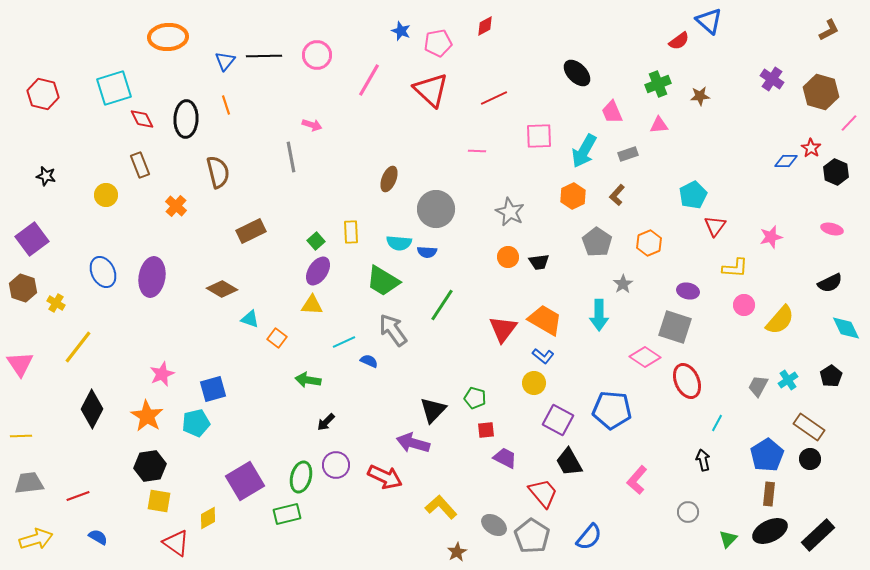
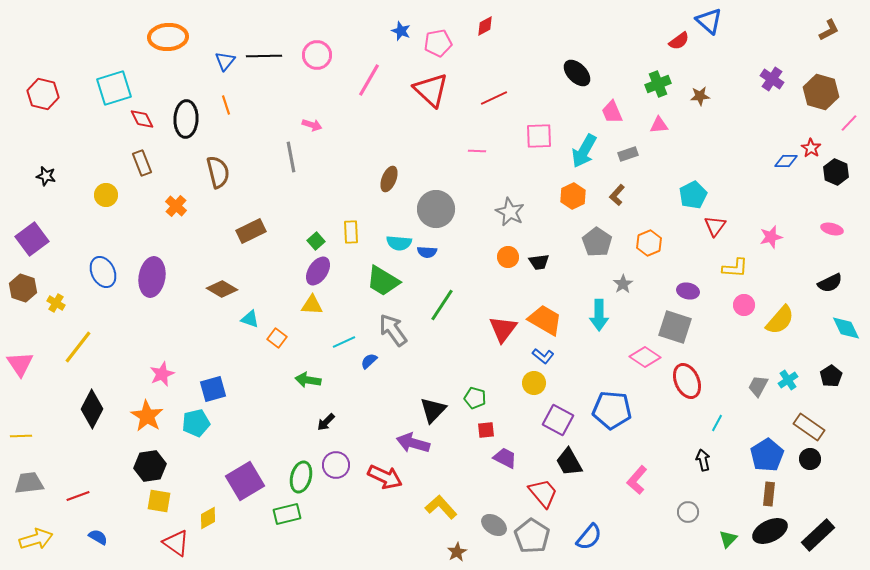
brown rectangle at (140, 165): moved 2 px right, 2 px up
blue semicircle at (369, 361): rotated 66 degrees counterclockwise
